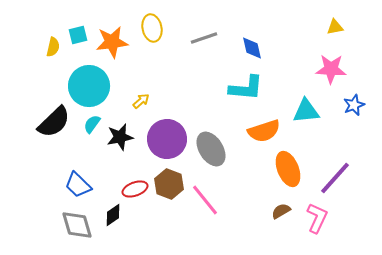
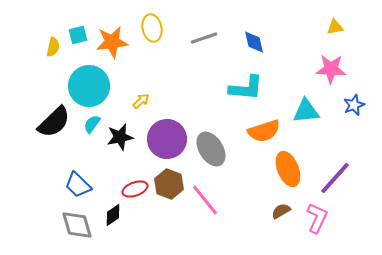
blue diamond: moved 2 px right, 6 px up
